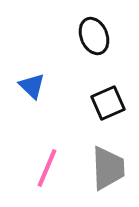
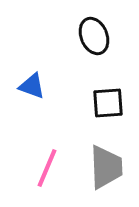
blue triangle: rotated 24 degrees counterclockwise
black square: rotated 20 degrees clockwise
gray trapezoid: moved 2 px left, 1 px up
